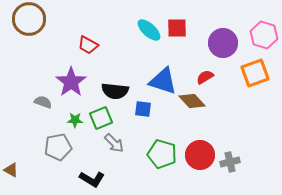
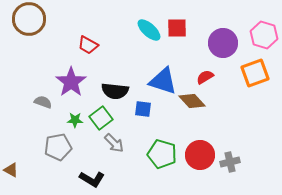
green square: rotated 15 degrees counterclockwise
